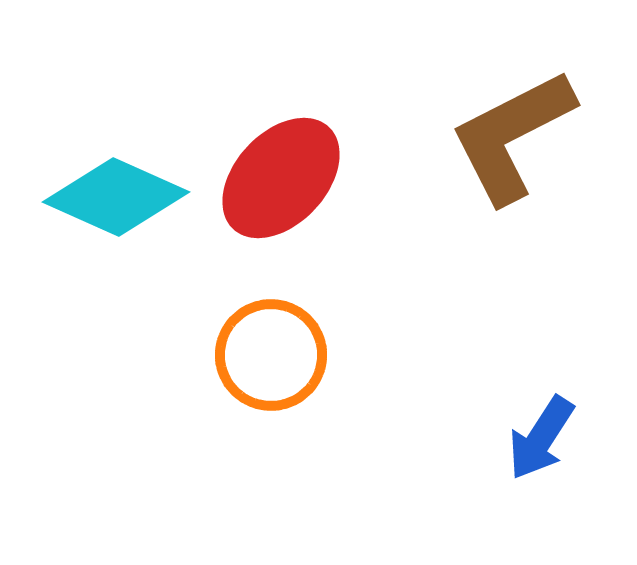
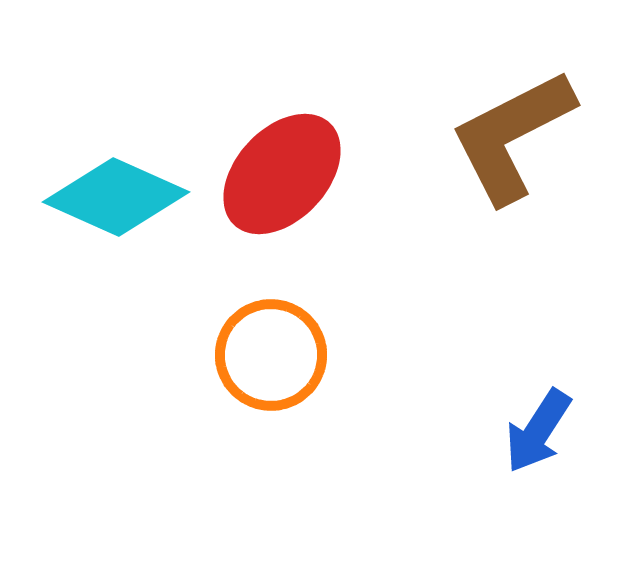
red ellipse: moved 1 px right, 4 px up
blue arrow: moved 3 px left, 7 px up
